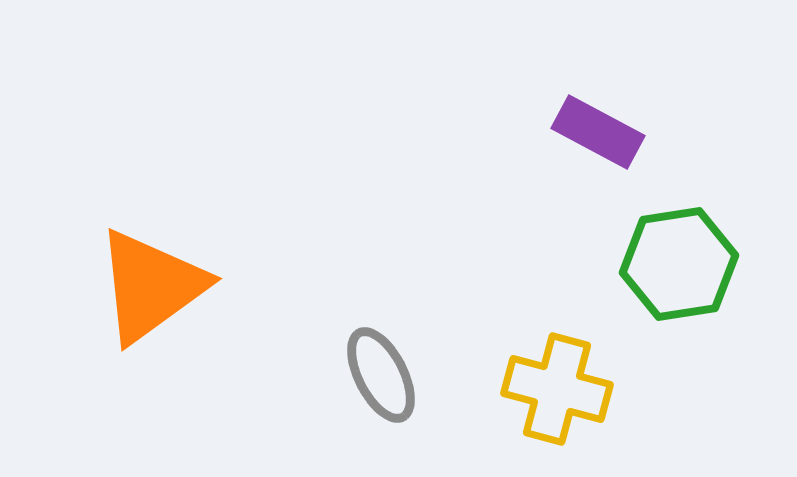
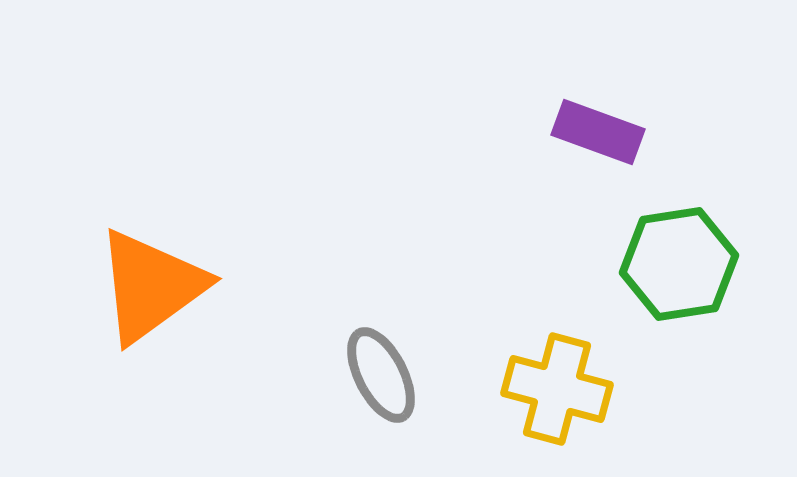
purple rectangle: rotated 8 degrees counterclockwise
